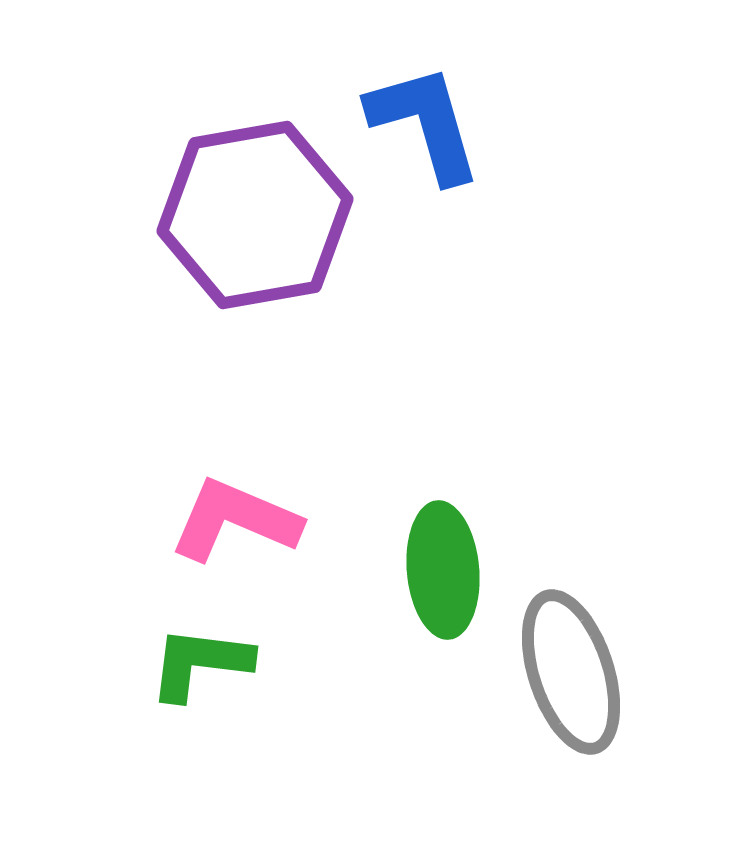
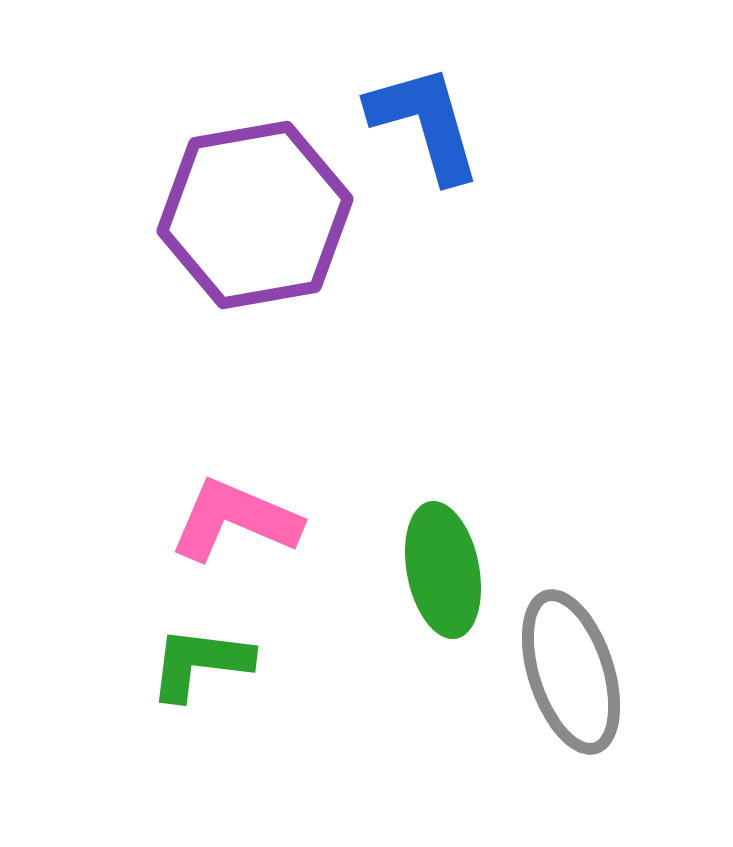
green ellipse: rotated 6 degrees counterclockwise
